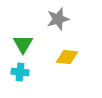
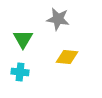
gray star: rotated 25 degrees clockwise
green triangle: moved 5 px up
